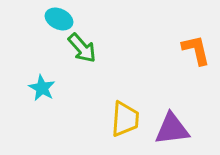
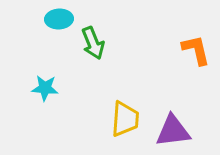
cyan ellipse: rotated 28 degrees counterclockwise
green arrow: moved 11 px right, 5 px up; rotated 20 degrees clockwise
cyan star: moved 3 px right; rotated 24 degrees counterclockwise
purple triangle: moved 1 px right, 2 px down
